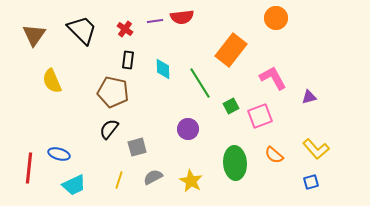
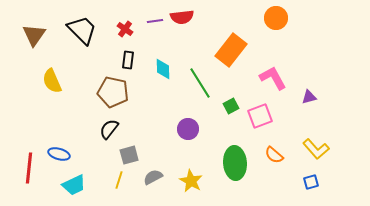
gray square: moved 8 px left, 8 px down
